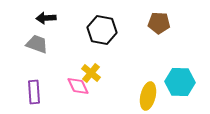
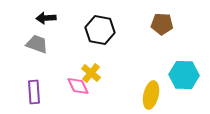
brown pentagon: moved 3 px right, 1 px down
black hexagon: moved 2 px left
cyan hexagon: moved 4 px right, 7 px up
yellow ellipse: moved 3 px right, 1 px up
